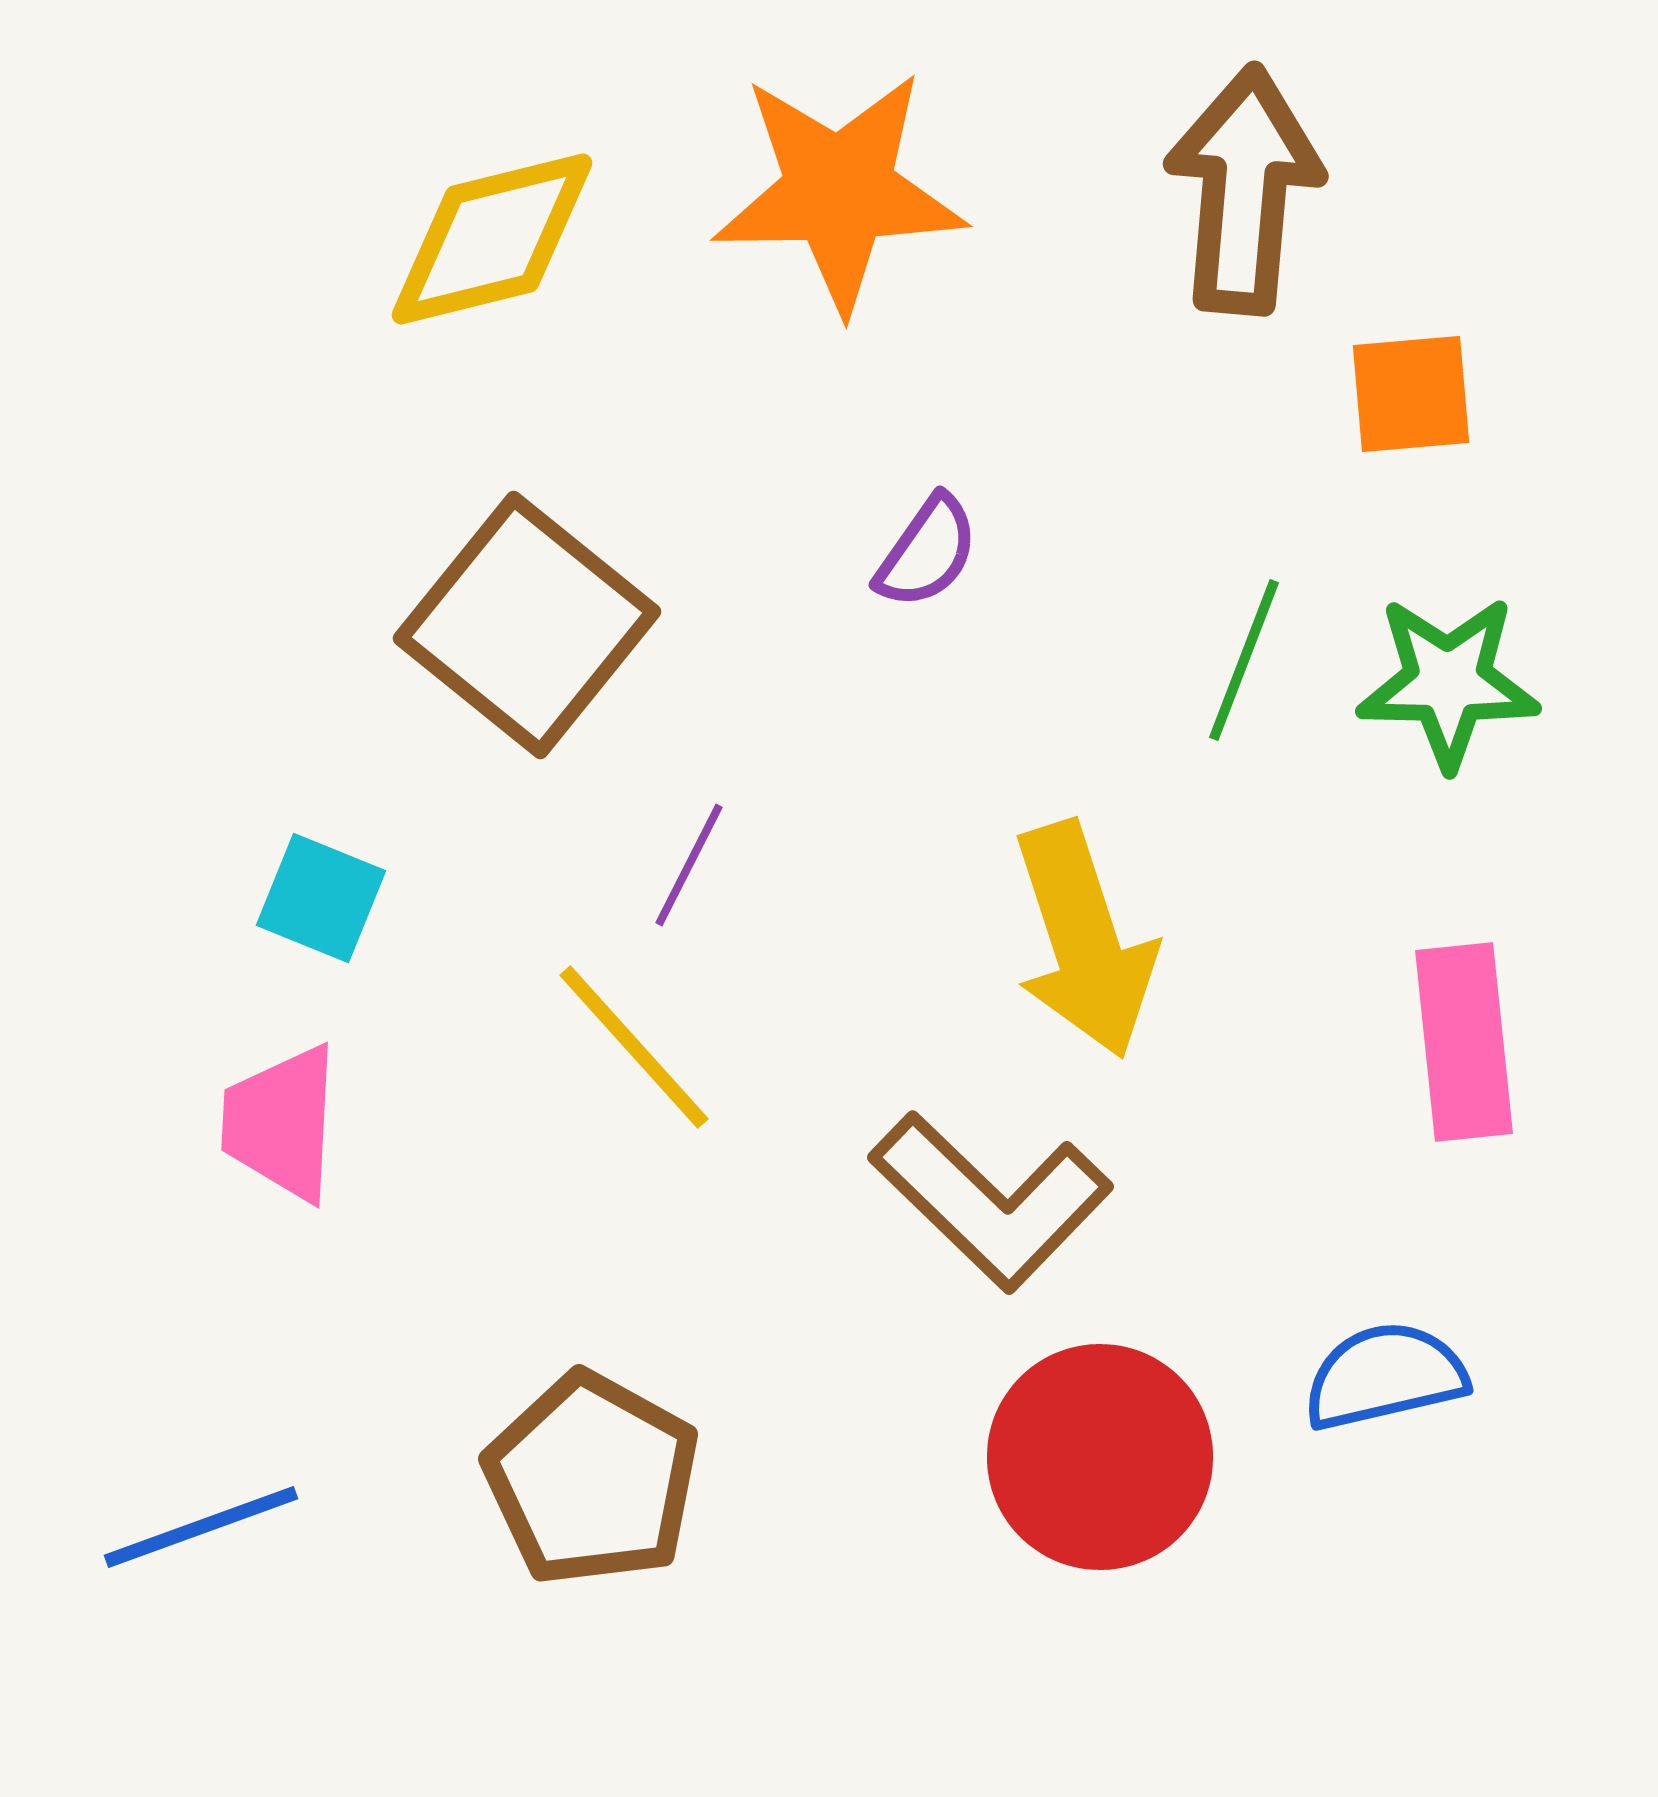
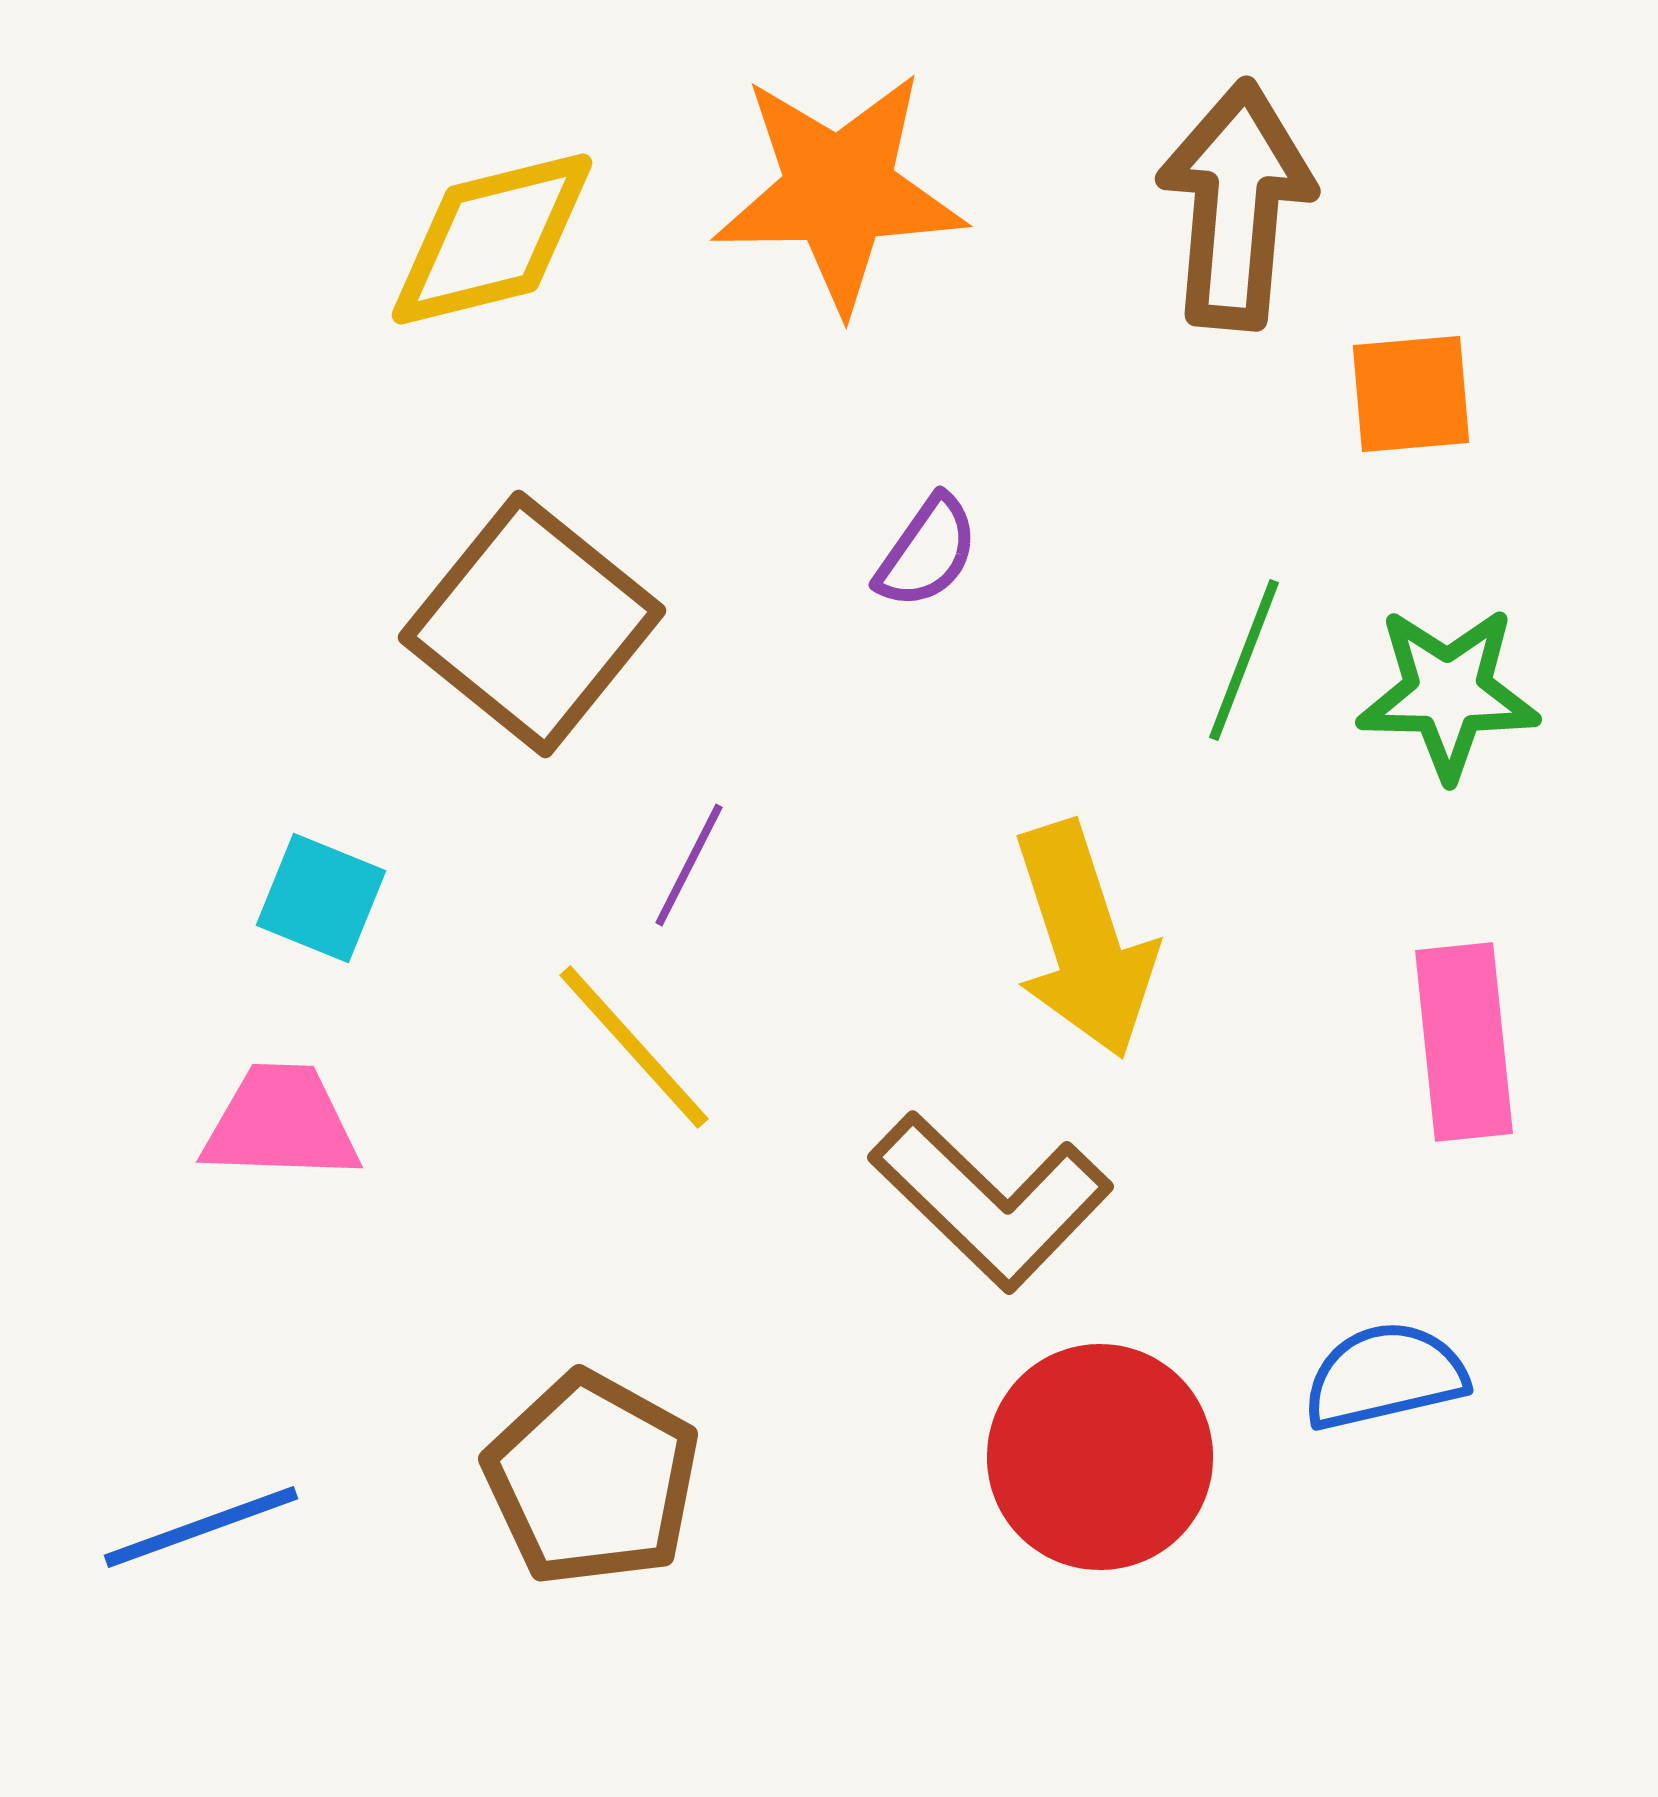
brown arrow: moved 8 px left, 15 px down
brown square: moved 5 px right, 1 px up
green star: moved 11 px down
pink trapezoid: rotated 89 degrees clockwise
